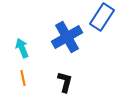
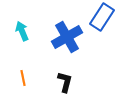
cyan arrow: moved 17 px up
